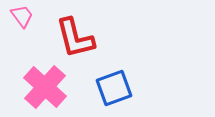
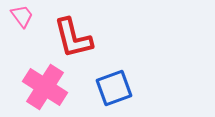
red L-shape: moved 2 px left
pink cross: rotated 9 degrees counterclockwise
